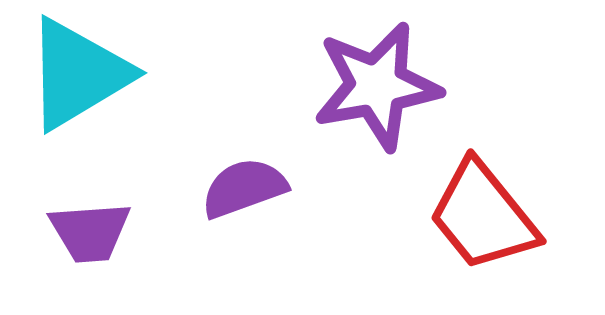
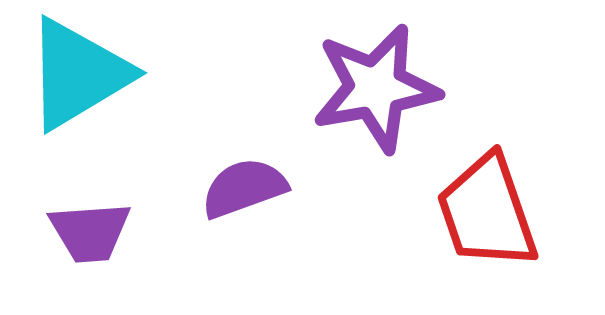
purple star: moved 1 px left, 2 px down
red trapezoid: moved 4 px right, 4 px up; rotated 20 degrees clockwise
